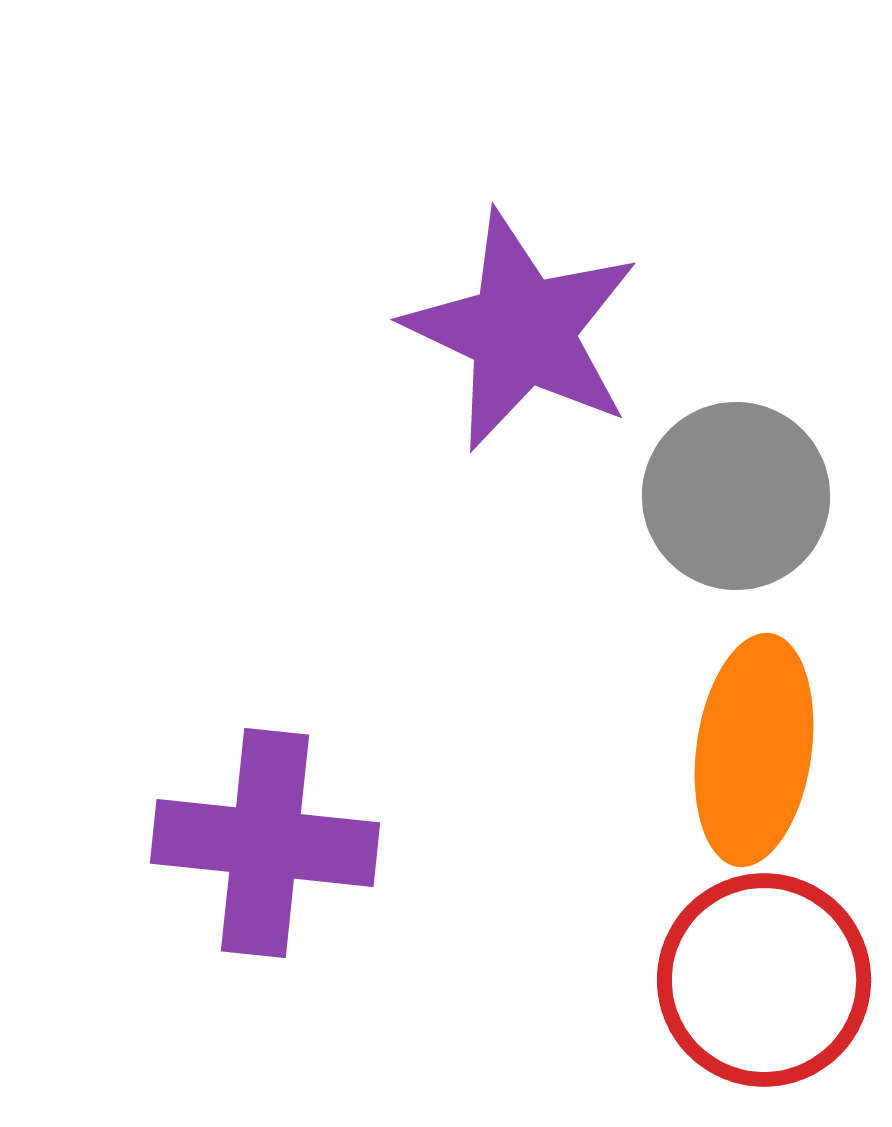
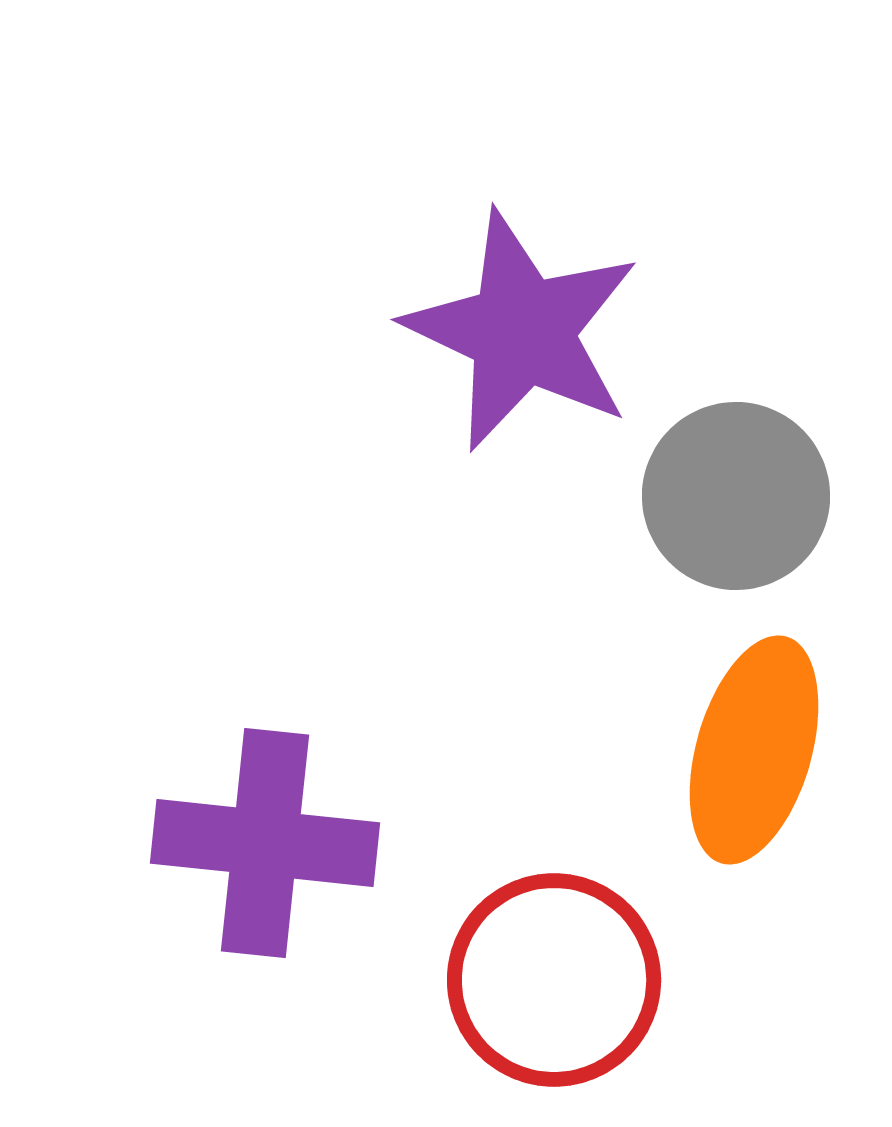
orange ellipse: rotated 8 degrees clockwise
red circle: moved 210 px left
